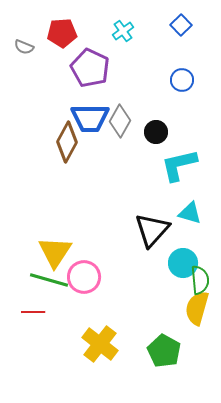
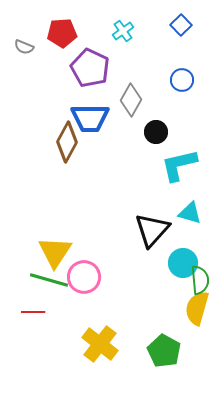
gray diamond: moved 11 px right, 21 px up
